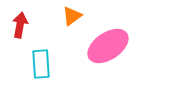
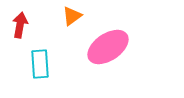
pink ellipse: moved 1 px down
cyan rectangle: moved 1 px left
